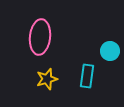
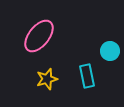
pink ellipse: moved 1 px left, 1 px up; rotated 32 degrees clockwise
cyan rectangle: rotated 20 degrees counterclockwise
